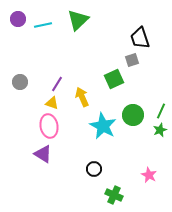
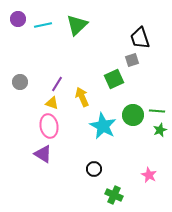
green triangle: moved 1 px left, 5 px down
green line: moved 4 px left; rotated 70 degrees clockwise
